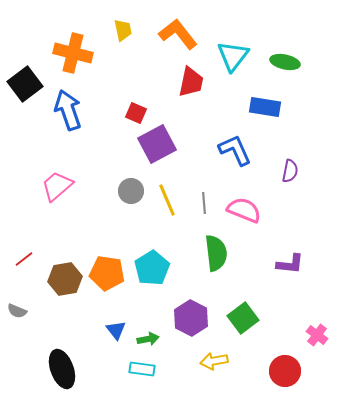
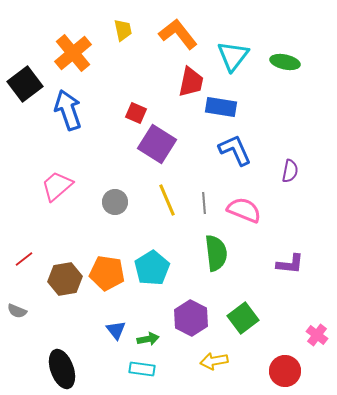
orange cross: rotated 36 degrees clockwise
blue rectangle: moved 44 px left
purple square: rotated 30 degrees counterclockwise
gray circle: moved 16 px left, 11 px down
